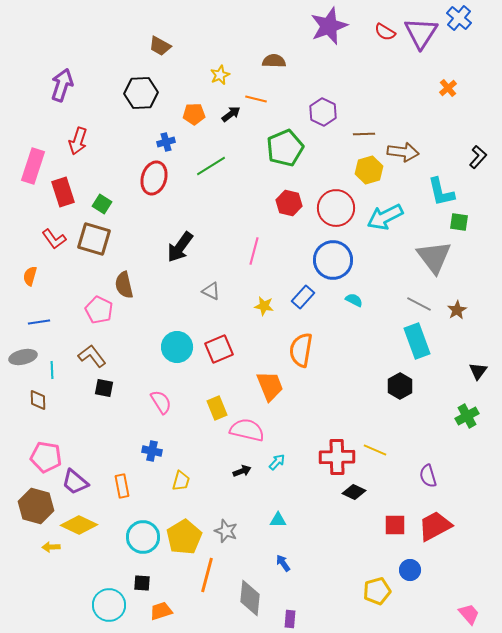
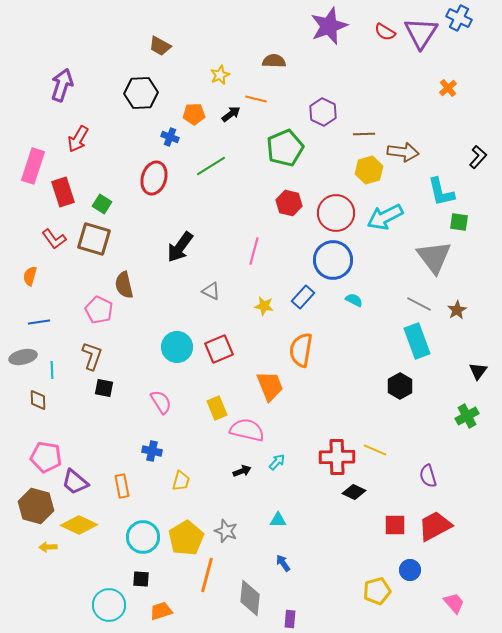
blue cross at (459, 18): rotated 15 degrees counterclockwise
red arrow at (78, 141): moved 2 px up; rotated 12 degrees clockwise
blue cross at (166, 142): moved 4 px right, 5 px up; rotated 36 degrees clockwise
red circle at (336, 208): moved 5 px down
brown L-shape at (92, 356): rotated 56 degrees clockwise
yellow pentagon at (184, 537): moved 2 px right, 1 px down
yellow arrow at (51, 547): moved 3 px left
black square at (142, 583): moved 1 px left, 4 px up
pink trapezoid at (469, 614): moved 15 px left, 11 px up
